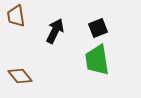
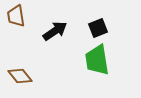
black arrow: rotated 30 degrees clockwise
